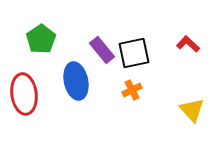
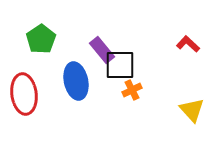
black square: moved 14 px left, 12 px down; rotated 12 degrees clockwise
